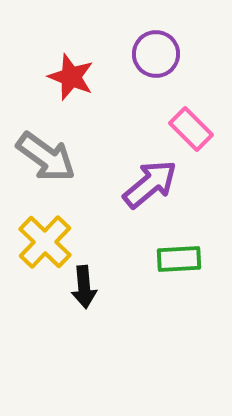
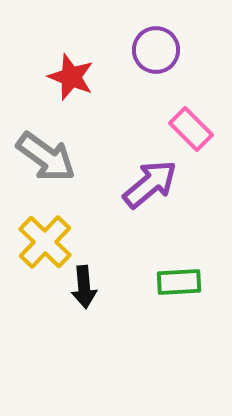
purple circle: moved 4 px up
green rectangle: moved 23 px down
